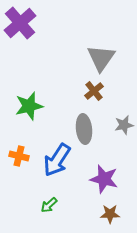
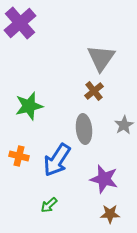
gray star: rotated 18 degrees counterclockwise
